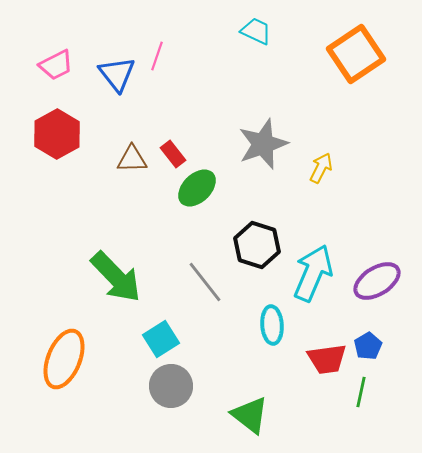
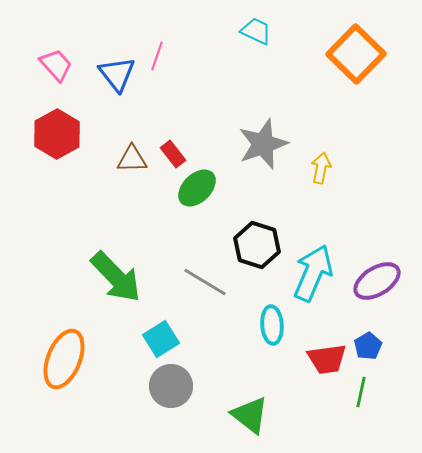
orange square: rotated 12 degrees counterclockwise
pink trapezoid: rotated 105 degrees counterclockwise
yellow arrow: rotated 16 degrees counterclockwise
gray line: rotated 21 degrees counterclockwise
